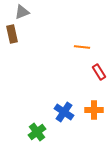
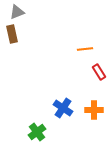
gray triangle: moved 5 px left
orange line: moved 3 px right, 2 px down; rotated 14 degrees counterclockwise
blue cross: moved 1 px left, 4 px up
